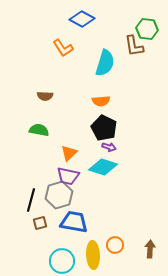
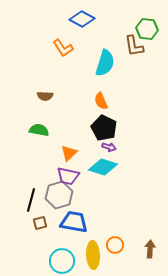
orange semicircle: rotated 72 degrees clockwise
